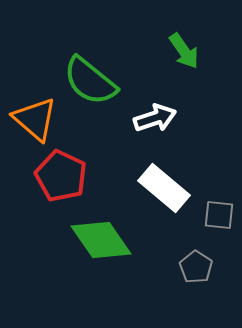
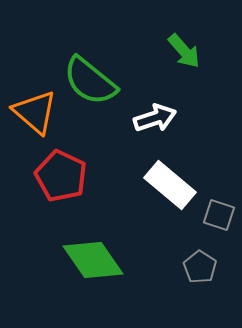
green arrow: rotated 6 degrees counterclockwise
orange triangle: moved 7 px up
white rectangle: moved 6 px right, 3 px up
gray square: rotated 12 degrees clockwise
green diamond: moved 8 px left, 20 px down
gray pentagon: moved 4 px right
